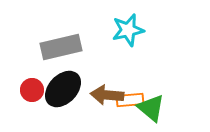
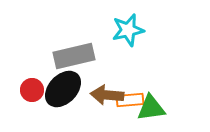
gray rectangle: moved 13 px right, 9 px down
green triangle: rotated 48 degrees counterclockwise
